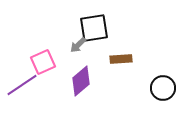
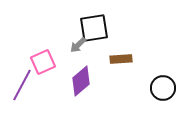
purple line: rotated 28 degrees counterclockwise
